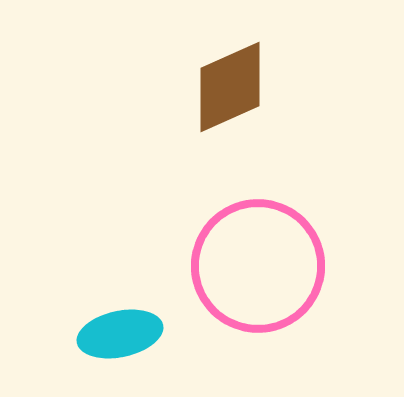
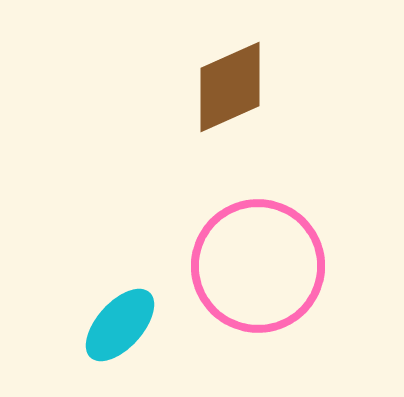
cyan ellipse: moved 9 px up; rotated 36 degrees counterclockwise
